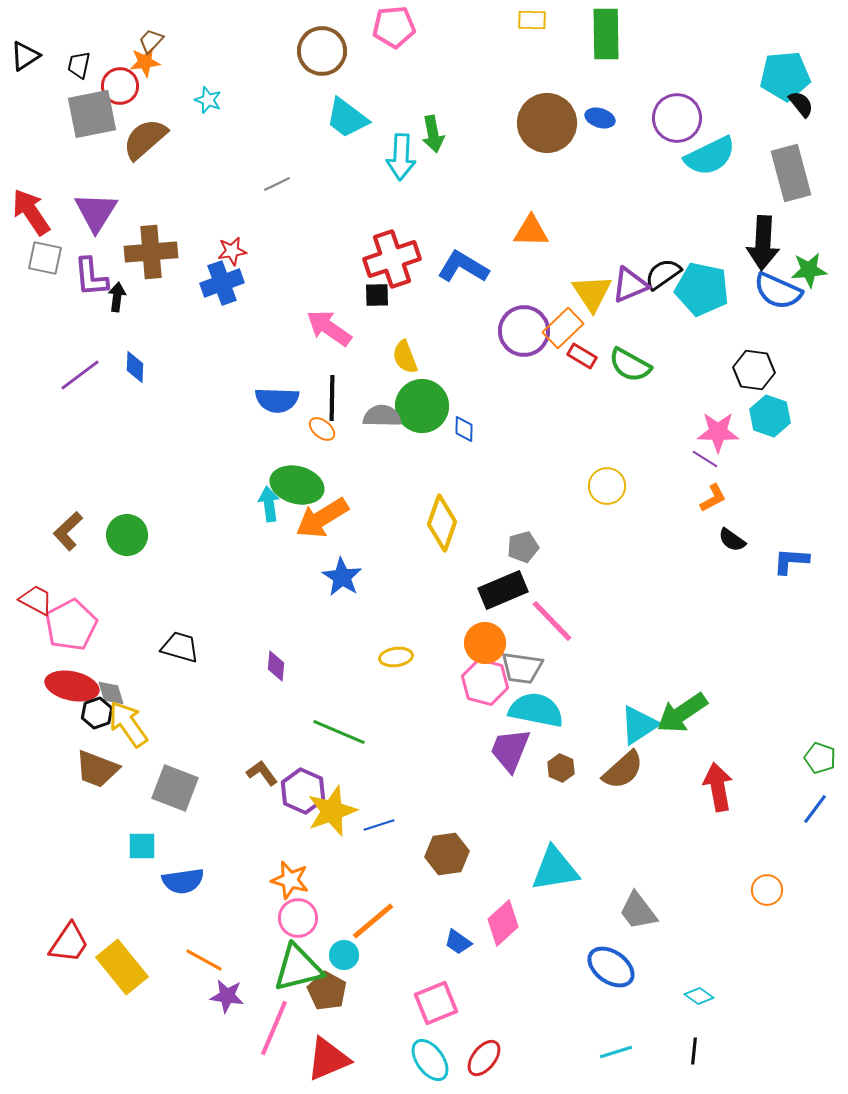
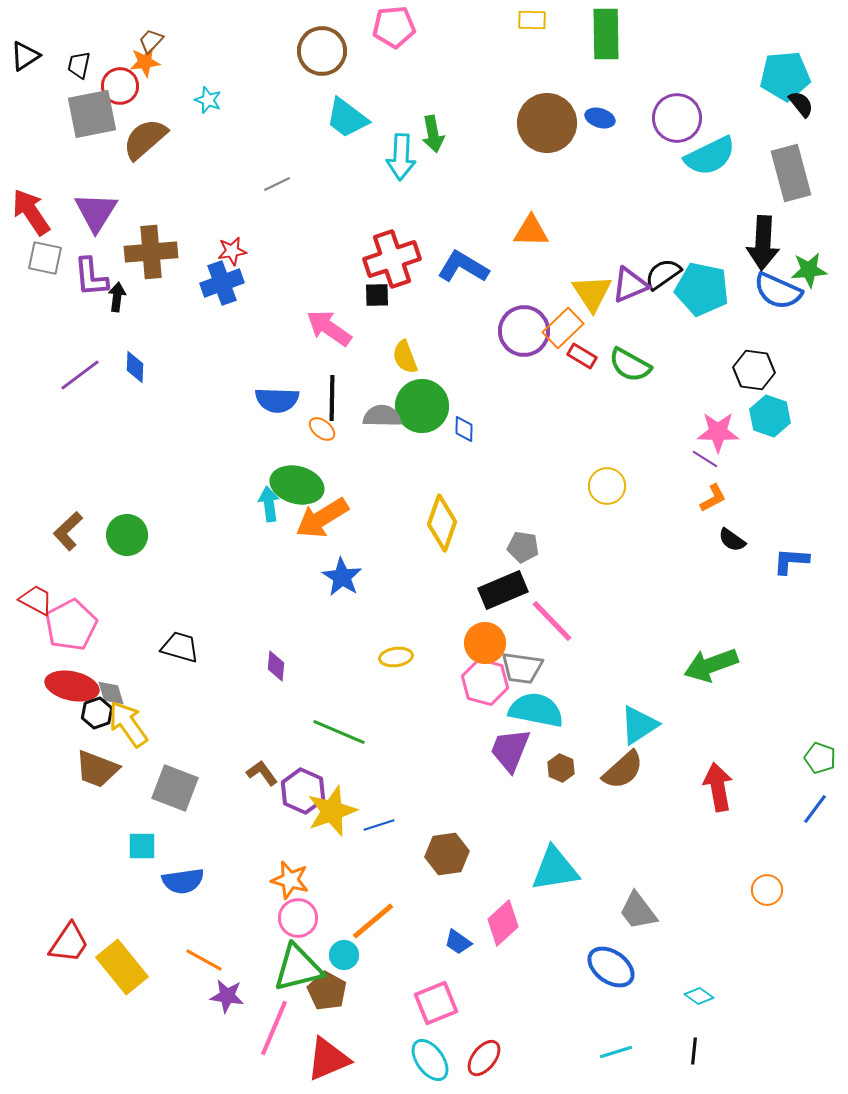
gray pentagon at (523, 547): rotated 24 degrees clockwise
green arrow at (682, 713): moved 29 px right, 48 px up; rotated 14 degrees clockwise
